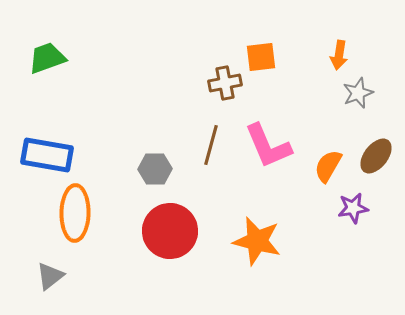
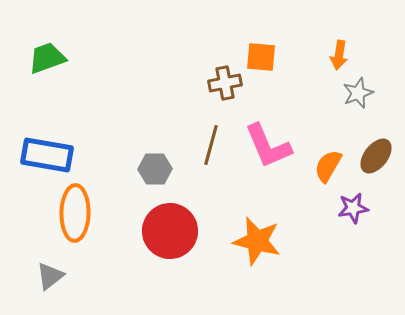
orange square: rotated 12 degrees clockwise
